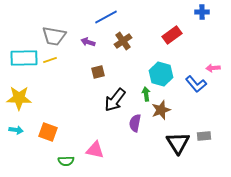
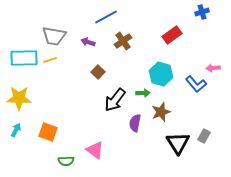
blue cross: rotated 16 degrees counterclockwise
brown square: rotated 32 degrees counterclockwise
green arrow: moved 3 px left, 1 px up; rotated 96 degrees clockwise
brown star: moved 2 px down
cyan arrow: rotated 72 degrees counterclockwise
gray rectangle: rotated 56 degrees counterclockwise
pink triangle: rotated 24 degrees clockwise
